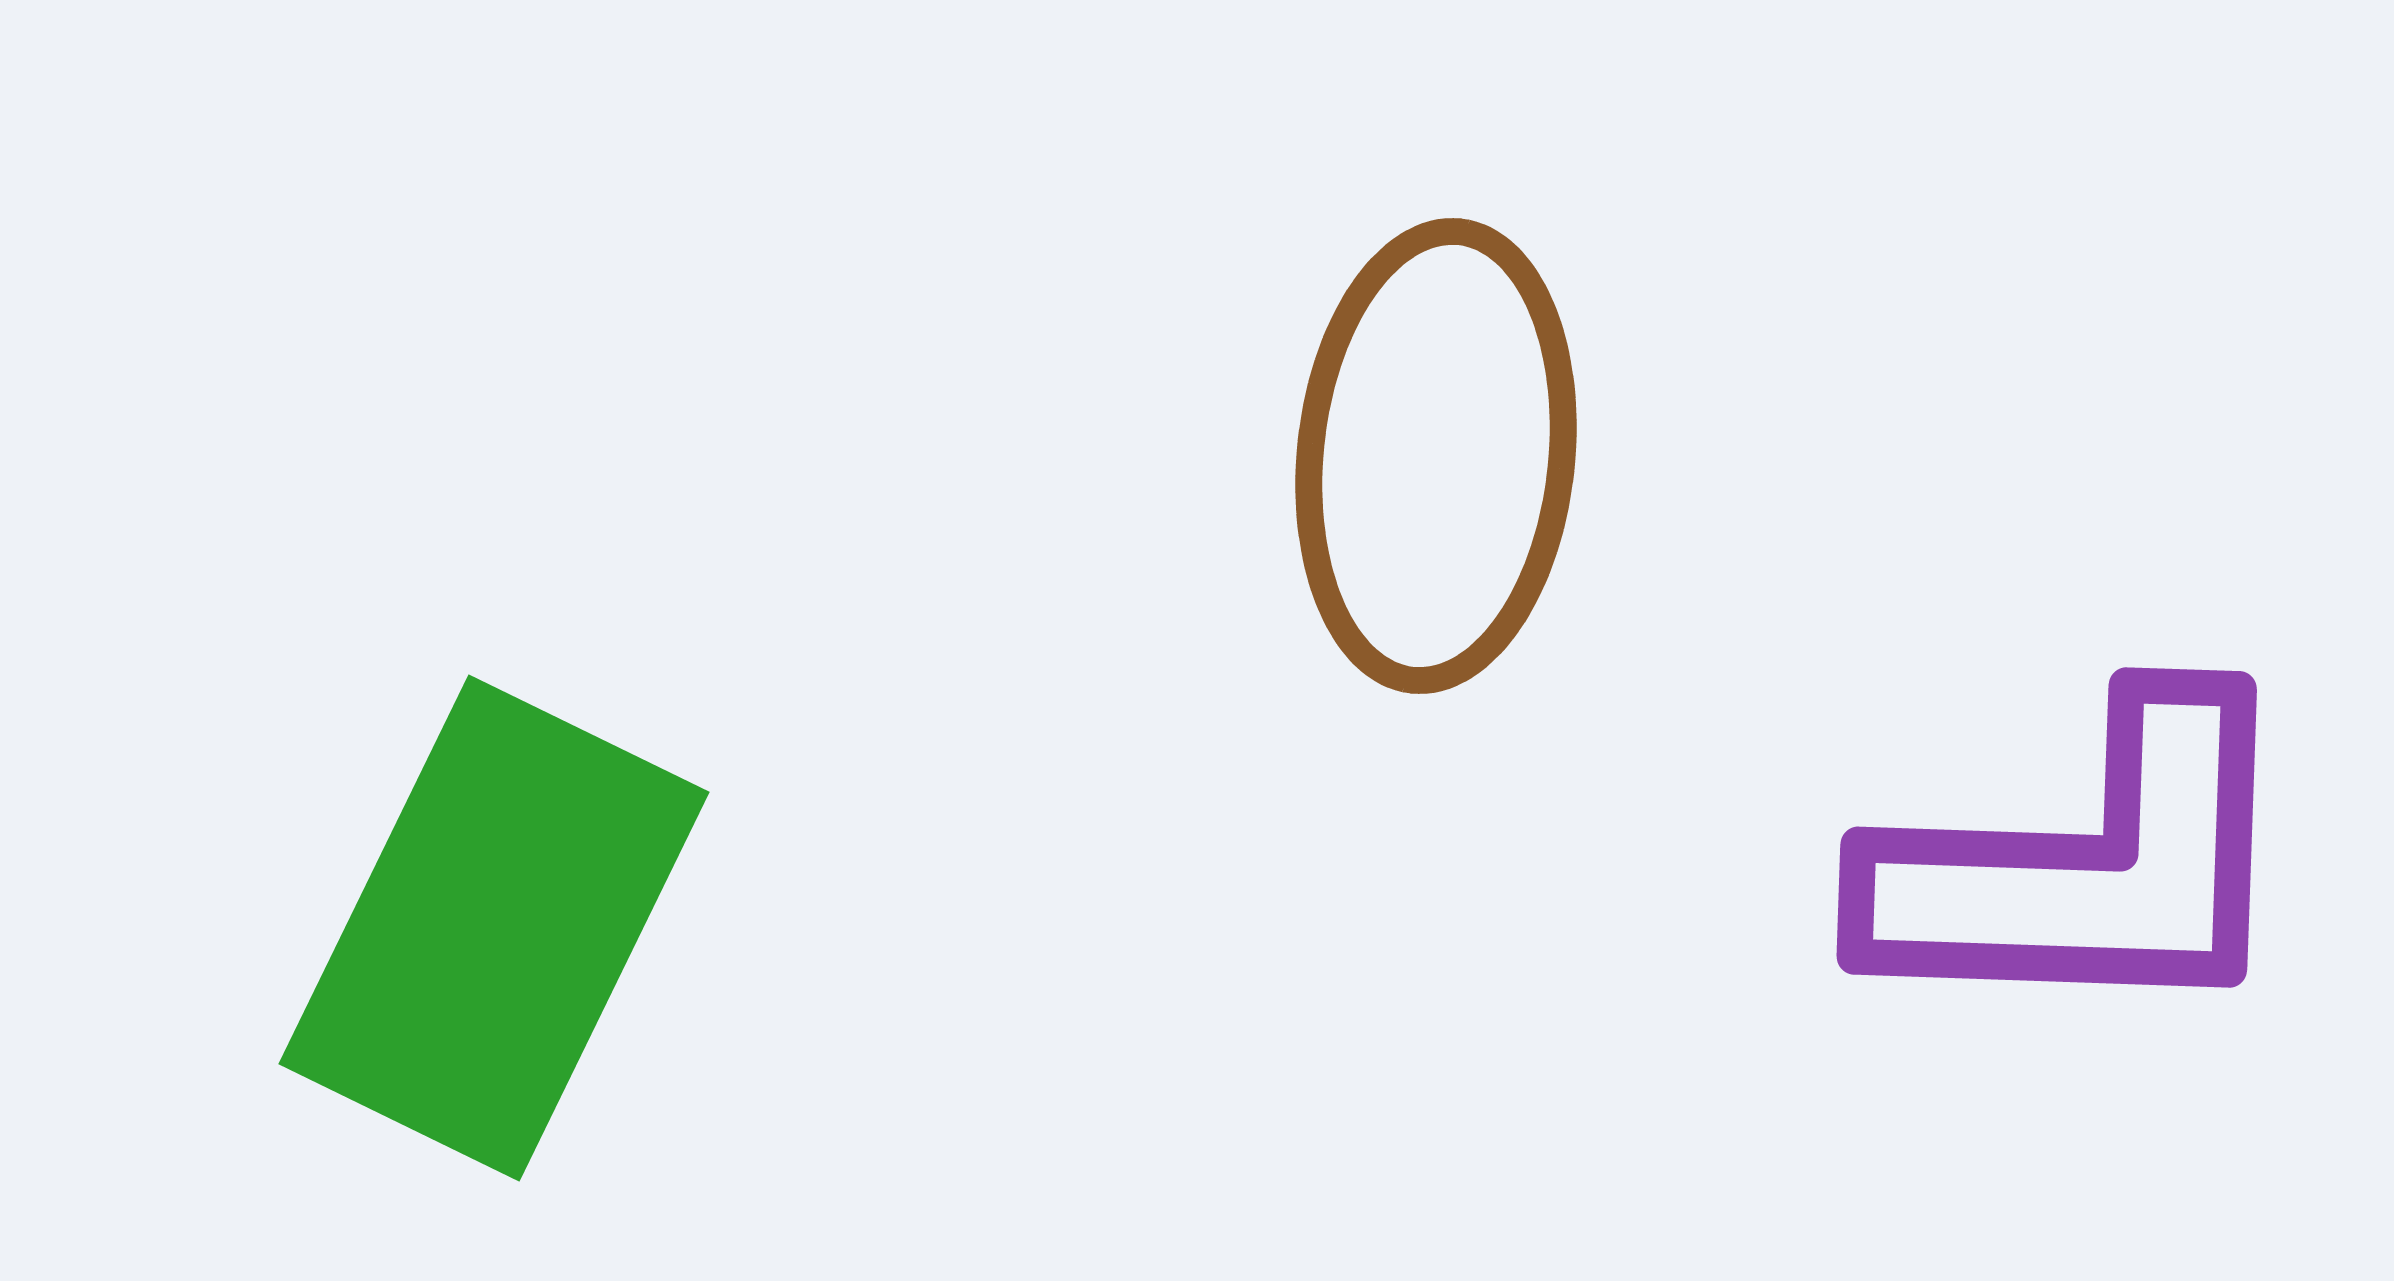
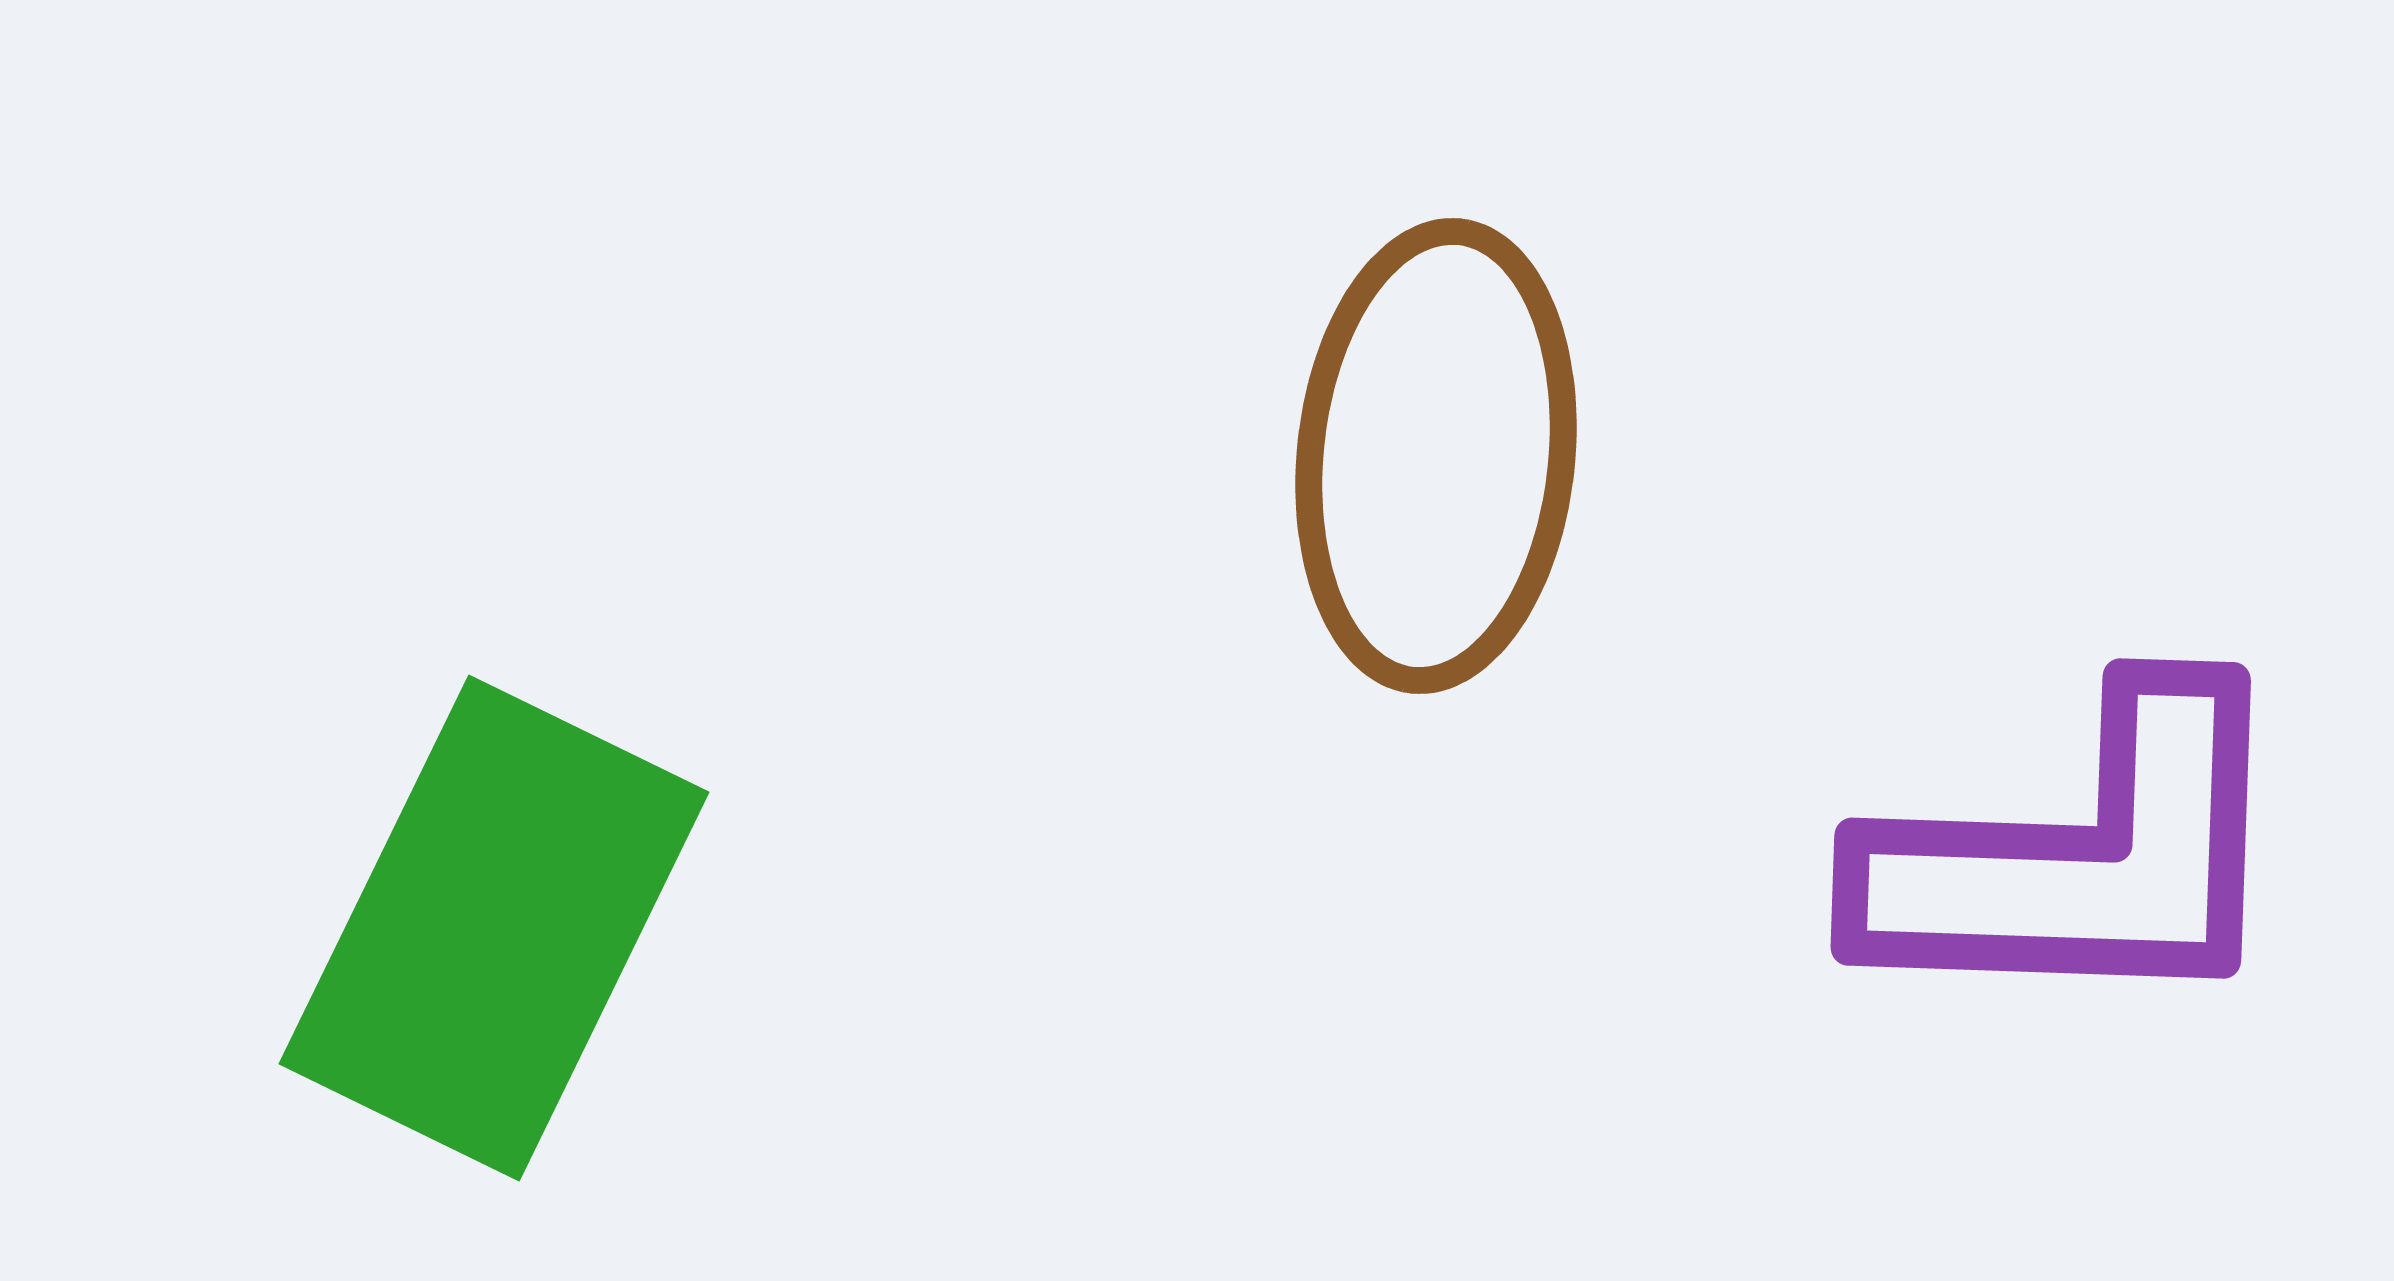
purple L-shape: moved 6 px left, 9 px up
